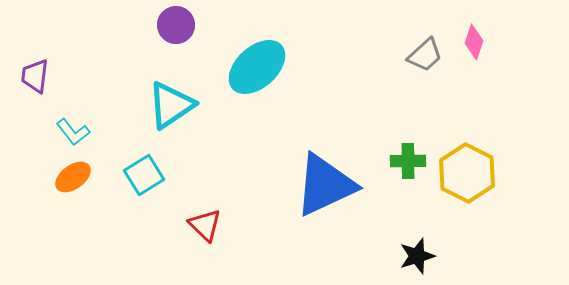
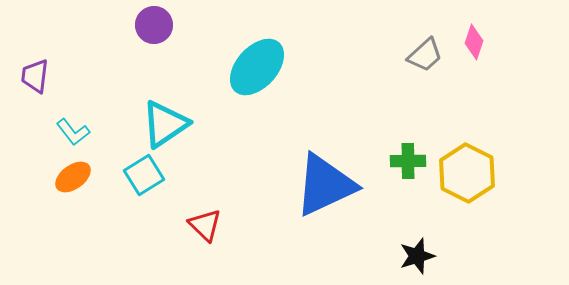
purple circle: moved 22 px left
cyan ellipse: rotated 6 degrees counterclockwise
cyan triangle: moved 6 px left, 19 px down
